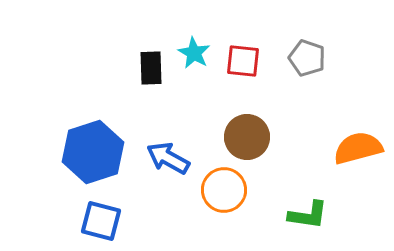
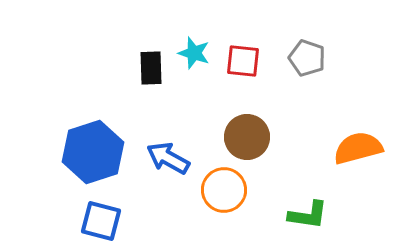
cyan star: rotated 12 degrees counterclockwise
